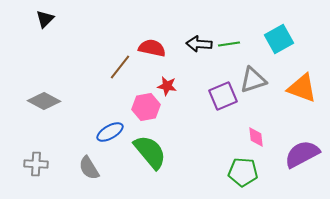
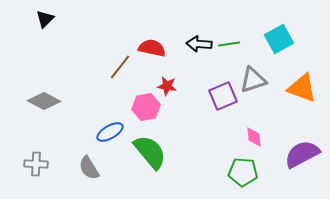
pink diamond: moved 2 px left
